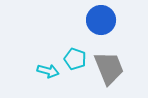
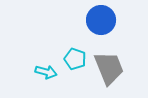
cyan arrow: moved 2 px left, 1 px down
